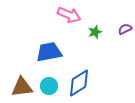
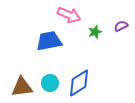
purple semicircle: moved 4 px left, 3 px up
blue trapezoid: moved 11 px up
cyan circle: moved 1 px right, 3 px up
